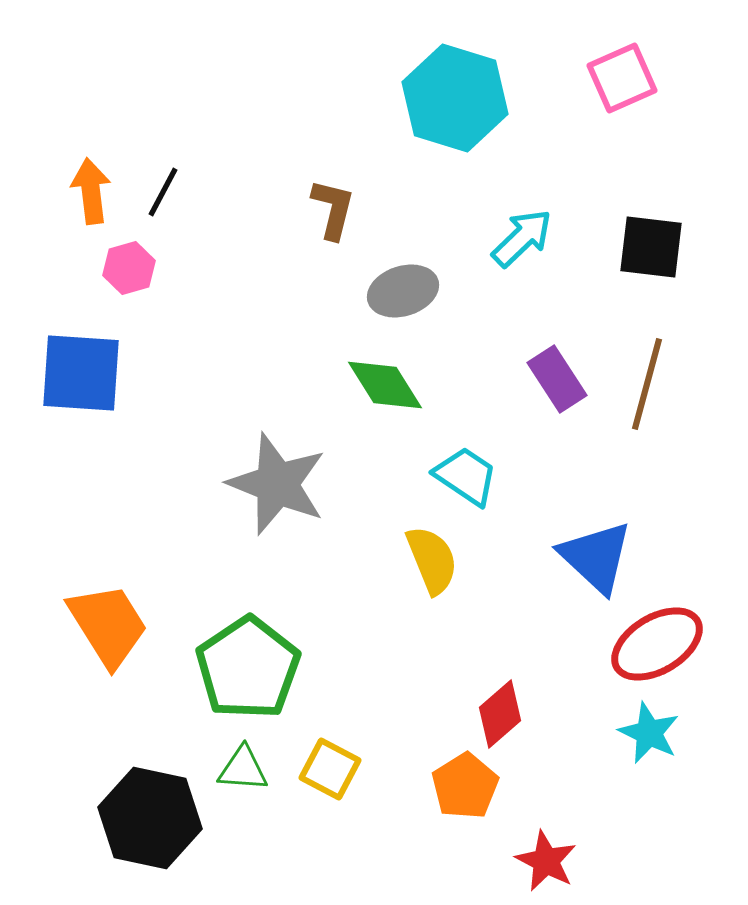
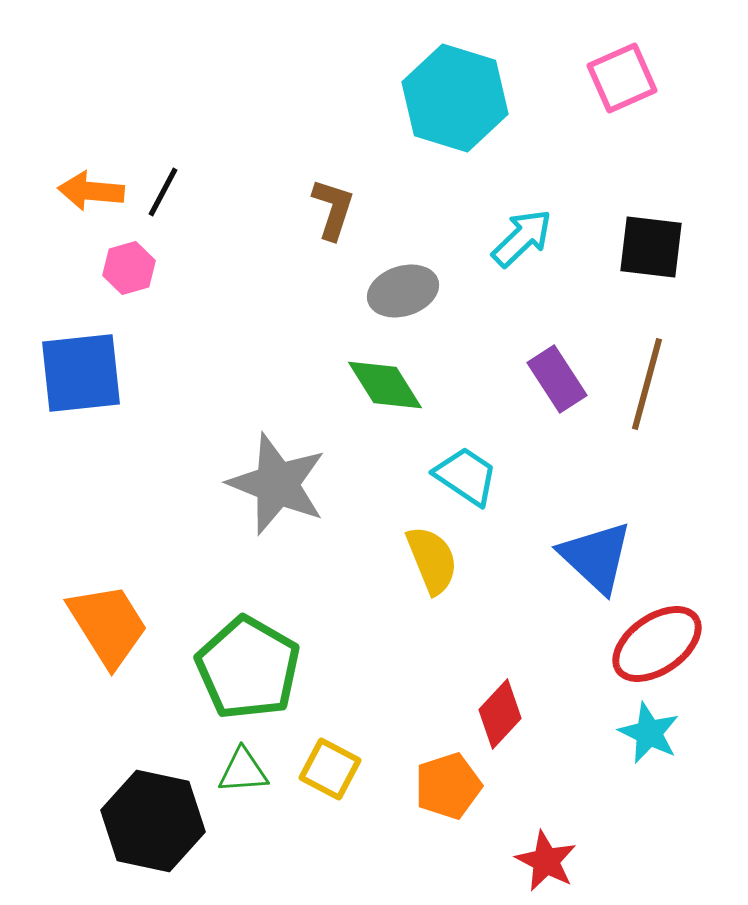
orange arrow: rotated 78 degrees counterclockwise
brown L-shape: rotated 4 degrees clockwise
blue square: rotated 10 degrees counterclockwise
red ellipse: rotated 4 degrees counterclockwise
green pentagon: rotated 8 degrees counterclockwise
red diamond: rotated 6 degrees counterclockwise
green triangle: moved 2 px down; rotated 8 degrees counterclockwise
orange pentagon: moved 17 px left; rotated 14 degrees clockwise
black hexagon: moved 3 px right, 3 px down
